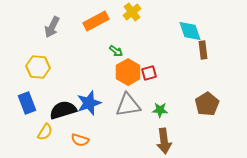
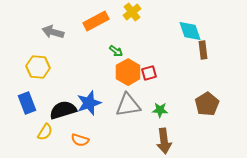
gray arrow: moved 1 px right, 5 px down; rotated 80 degrees clockwise
